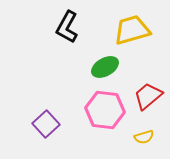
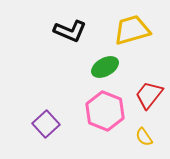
black L-shape: moved 3 px right, 4 px down; rotated 96 degrees counterclockwise
red trapezoid: moved 1 px right, 1 px up; rotated 12 degrees counterclockwise
pink hexagon: moved 1 px down; rotated 15 degrees clockwise
yellow semicircle: rotated 72 degrees clockwise
